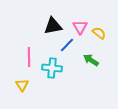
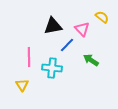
pink triangle: moved 2 px right, 2 px down; rotated 14 degrees counterclockwise
yellow semicircle: moved 3 px right, 16 px up
